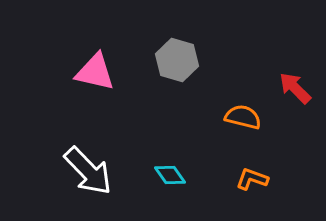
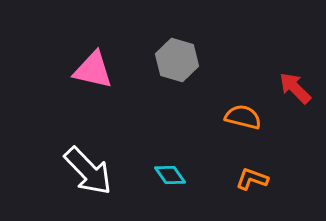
pink triangle: moved 2 px left, 2 px up
